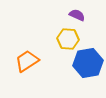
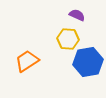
blue hexagon: moved 1 px up
